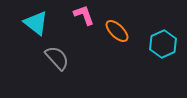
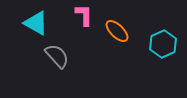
pink L-shape: rotated 20 degrees clockwise
cyan triangle: rotated 8 degrees counterclockwise
gray semicircle: moved 2 px up
